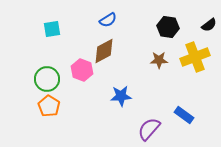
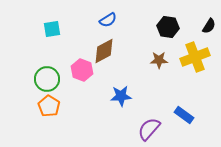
black semicircle: moved 1 px down; rotated 21 degrees counterclockwise
